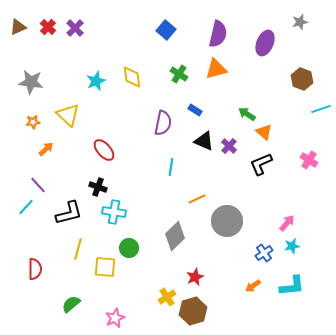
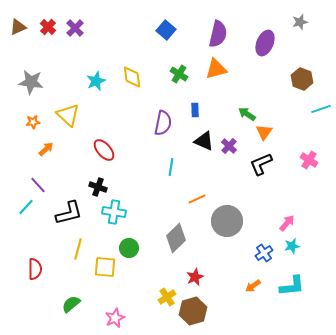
blue rectangle at (195, 110): rotated 56 degrees clockwise
orange triangle at (264, 132): rotated 24 degrees clockwise
gray diamond at (175, 236): moved 1 px right, 2 px down
